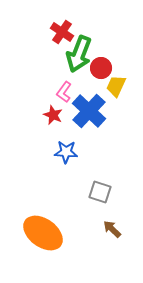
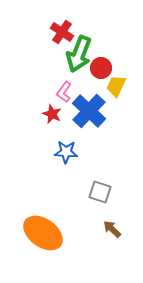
red star: moved 1 px left, 1 px up
